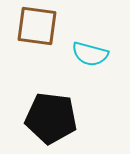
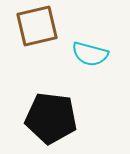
brown square: rotated 21 degrees counterclockwise
